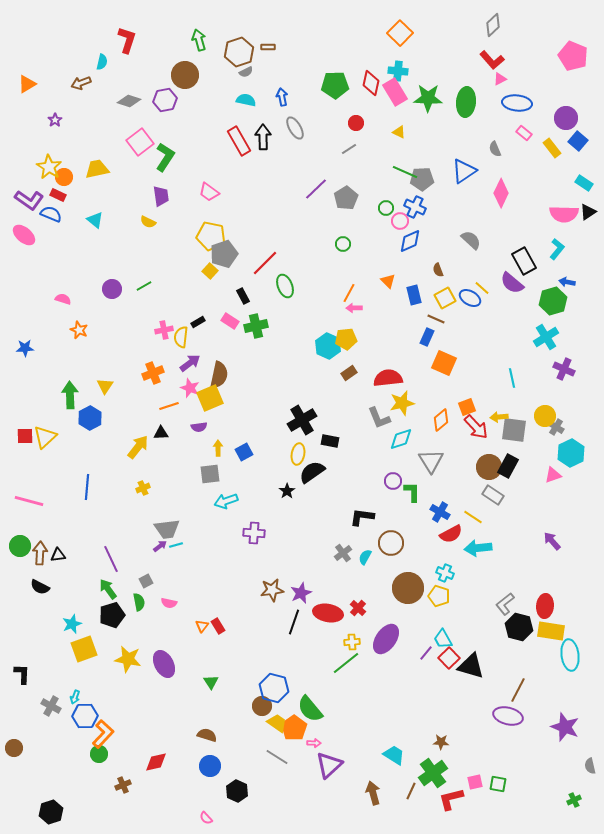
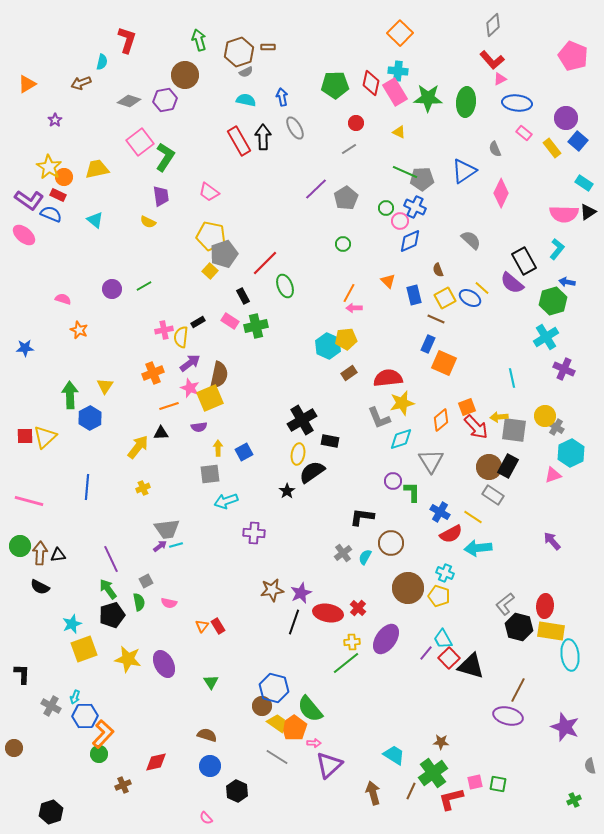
blue rectangle at (427, 337): moved 1 px right, 7 px down
